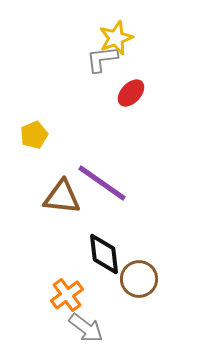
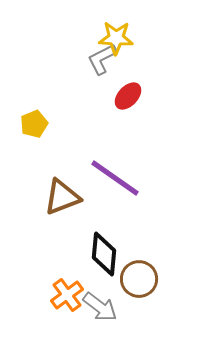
yellow star: rotated 24 degrees clockwise
gray L-shape: rotated 20 degrees counterclockwise
red ellipse: moved 3 px left, 3 px down
yellow pentagon: moved 11 px up
purple line: moved 13 px right, 5 px up
brown triangle: rotated 27 degrees counterclockwise
black diamond: rotated 12 degrees clockwise
gray arrow: moved 14 px right, 21 px up
